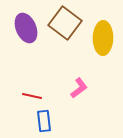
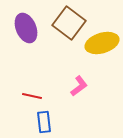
brown square: moved 4 px right
yellow ellipse: moved 1 px left, 5 px down; rotated 72 degrees clockwise
pink L-shape: moved 2 px up
blue rectangle: moved 1 px down
